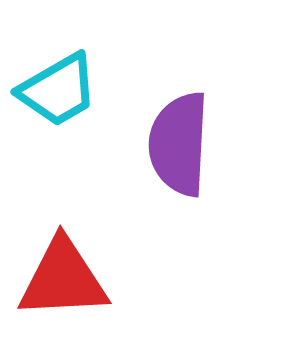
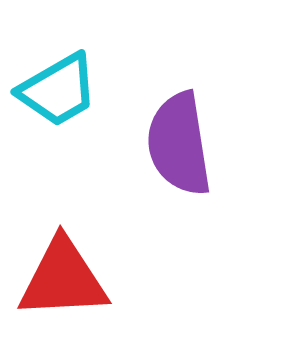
purple semicircle: rotated 12 degrees counterclockwise
